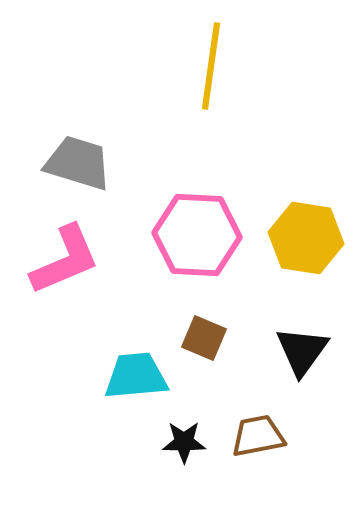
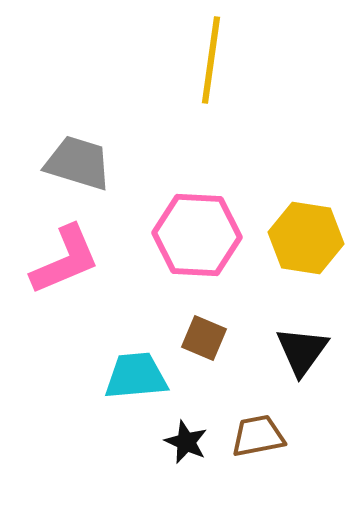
yellow line: moved 6 px up
black star: moved 2 px right; rotated 24 degrees clockwise
